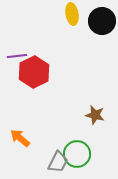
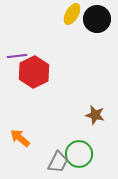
yellow ellipse: rotated 40 degrees clockwise
black circle: moved 5 px left, 2 px up
green circle: moved 2 px right
